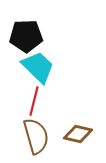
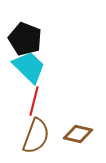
black pentagon: moved 1 px left, 3 px down; rotated 24 degrees clockwise
cyan trapezoid: moved 9 px left
brown semicircle: rotated 36 degrees clockwise
